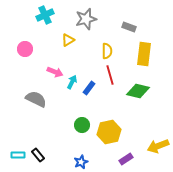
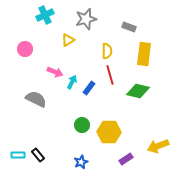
yellow hexagon: rotated 15 degrees clockwise
